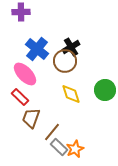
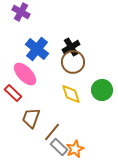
purple cross: rotated 30 degrees clockwise
brown circle: moved 8 px right, 1 px down
green circle: moved 3 px left
red rectangle: moved 7 px left, 4 px up
